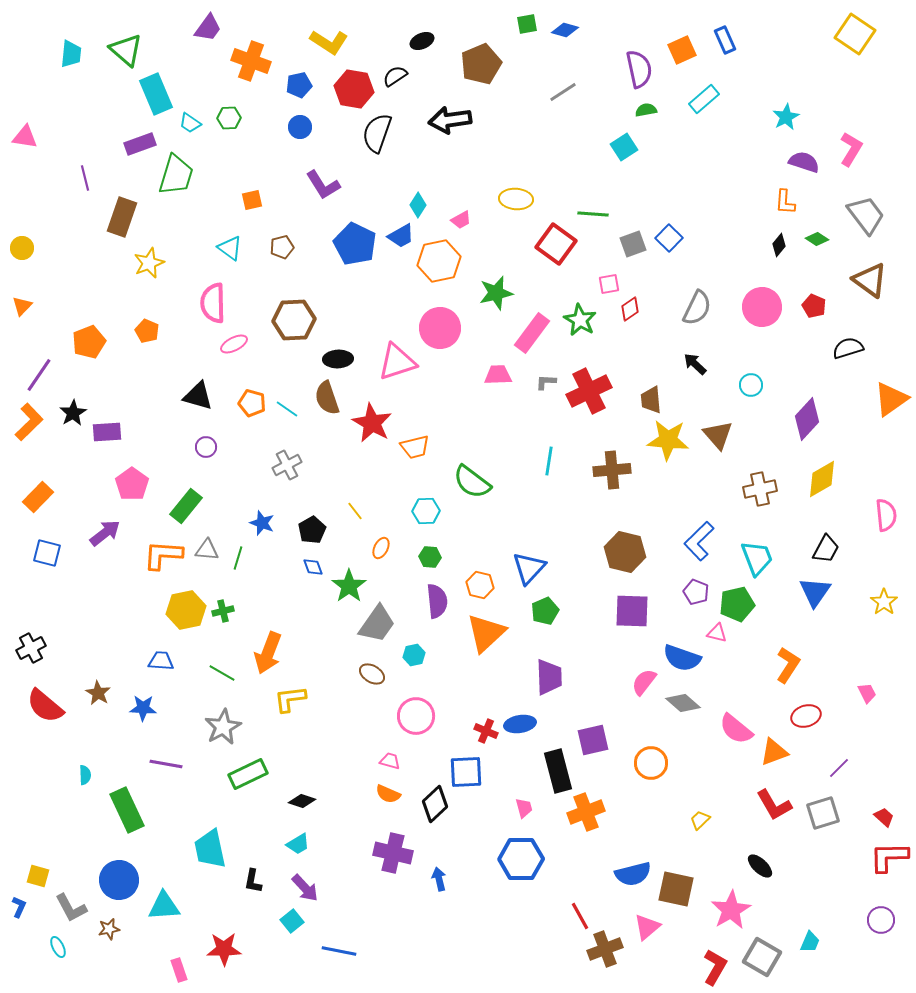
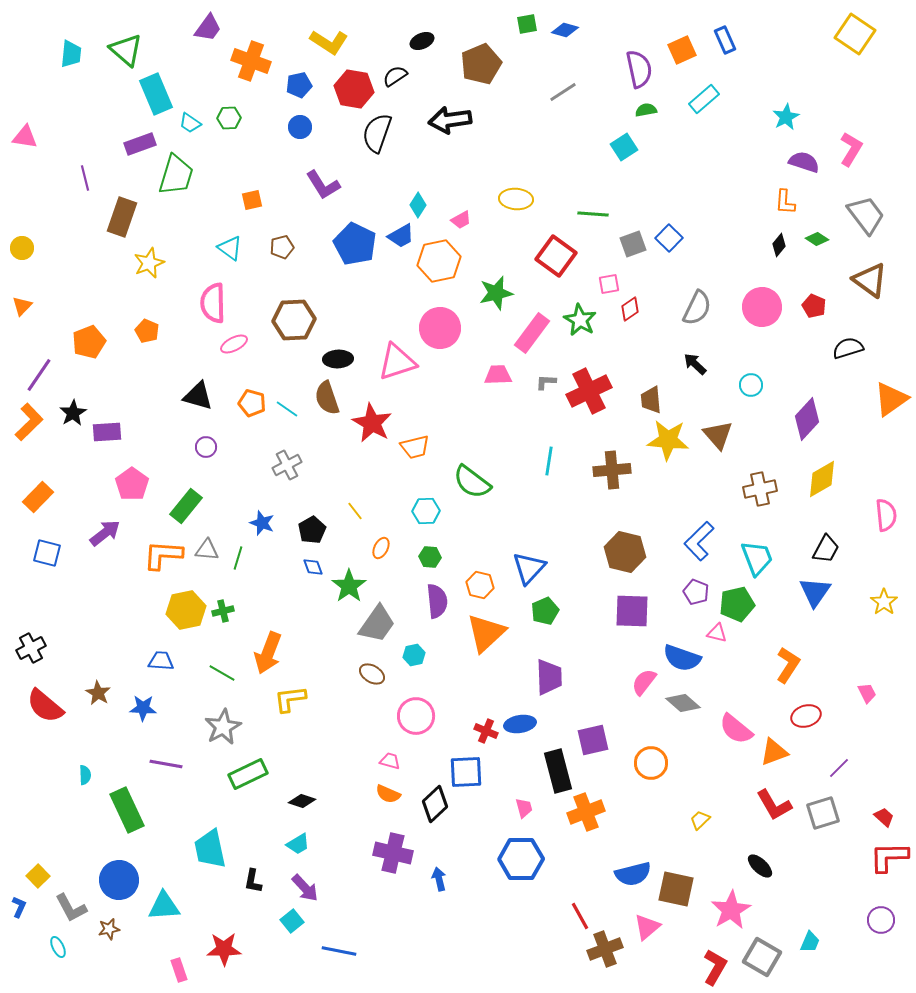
red square at (556, 244): moved 12 px down
yellow square at (38, 876): rotated 30 degrees clockwise
